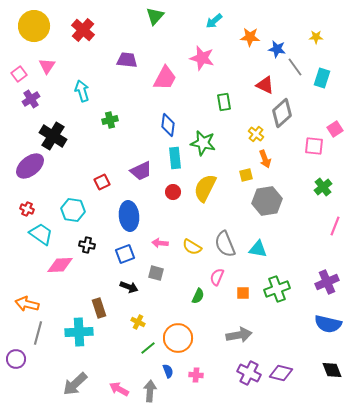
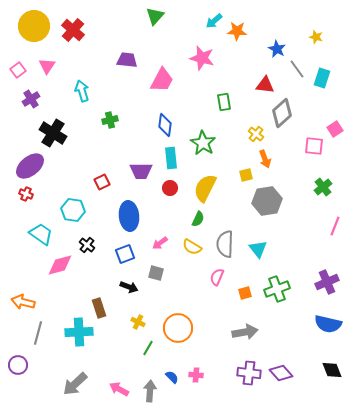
red cross at (83, 30): moved 10 px left
orange star at (250, 37): moved 13 px left, 6 px up
yellow star at (316, 37): rotated 16 degrees clockwise
blue star at (277, 49): rotated 18 degrees clockwise
gray line at (295, 67): moved 2 px right, 2 px down
pink square at (19, 74): moved 1 px left, 4 px up
pink trapezoid at (165, 78): moved 3 px left, 2 px down
red triangle at (265, 85): rotated 18 degrees counterclockwise
blue diamond at (168, 125): moved 3 px left
black cross at (53, 136): moved 3 px up
green star at (203, 143): rotated 20 degrees clockwise
cyan rectangle at (175, 158): moved 4 px left
purple trapezoid at (141, 171): rotated 25 degrees clockwise
red circle at (173, 192): moved 3 px left, 4 px up
red cross at (27, 209): moved 1 px left, 15 px up
pink arrow at (160, 243): rotated 42 degrees counterclockwise
gray semicircle at (225, 244): rotated 24 degrees clockwise
black cross at (87, 245): rotated 28 degrees clockwise
cyan triangle at (258, 249): rotated 42 degrees clockwise
pink diamond at (60, 265): rotated 12 degrees counterclockwise
orange square at (243, 293): moved 2 px right; rotated 16 degrees counterclockwise
green semicircle at (198, 296): moved 77 px up
orange arrow at (27, 304): moved 4 px left, 2 px up
gray arrow at (239, 335): moved 6 px right, 3 px up
orange circle at (178, 338): moved 10 px up
green line at (148, 348): rotated 21 degrees counterclockwise
purple circle at (16, 359): moved 2 px right, 6 px down
blue semicircle at (168, 371): moved 4 px right, 6 px down; rotated 24 degrees counterclockwise
purple cross at (249, 373): rotated 20 degrees counterclockwise
purple diamond at (281, 373): rotated 35 degrees clockwise
